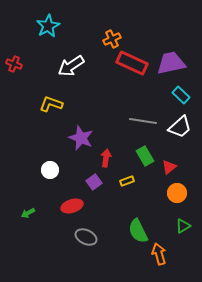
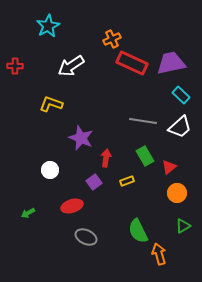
red cross: moved 1 px right, 2 px down; rotated 21 degrees counterclockwise
